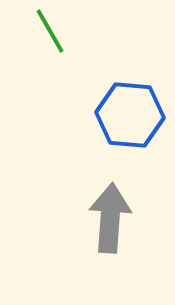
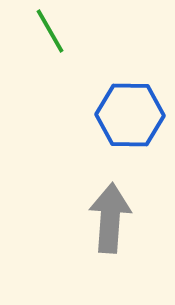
blue hexagon: rotated 4 degrees counterclockwise
